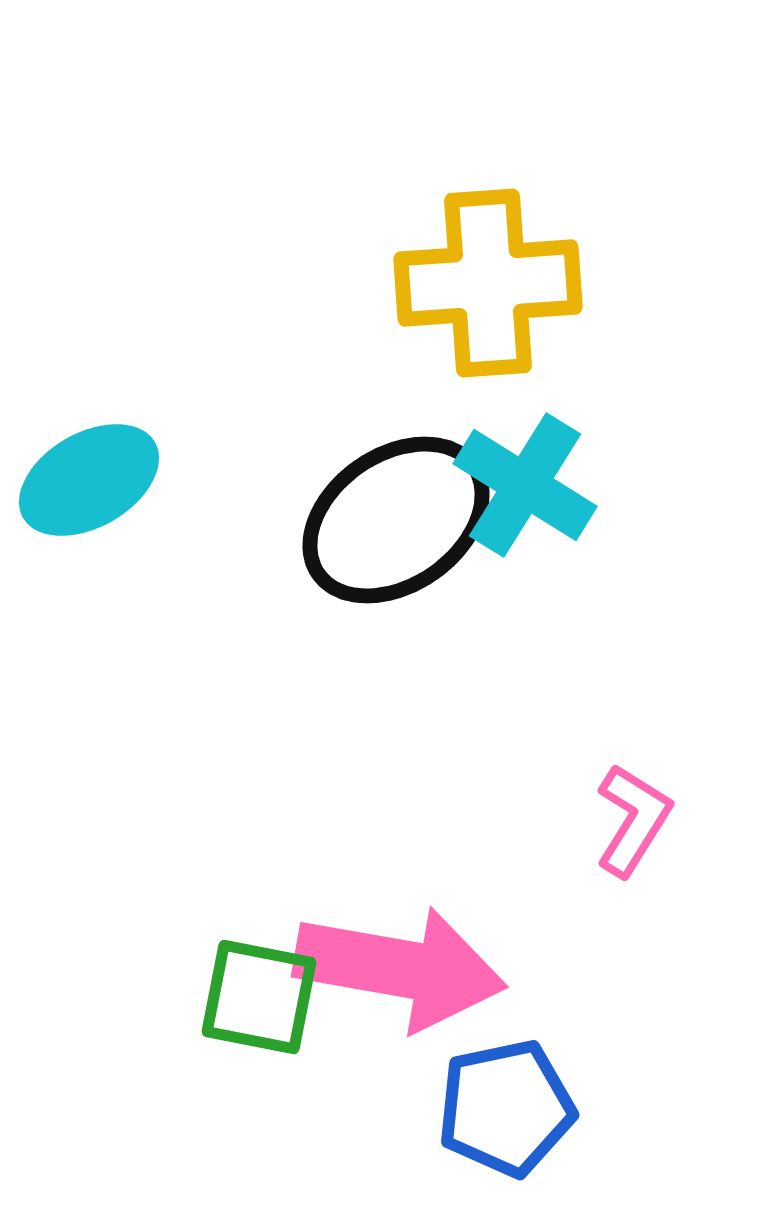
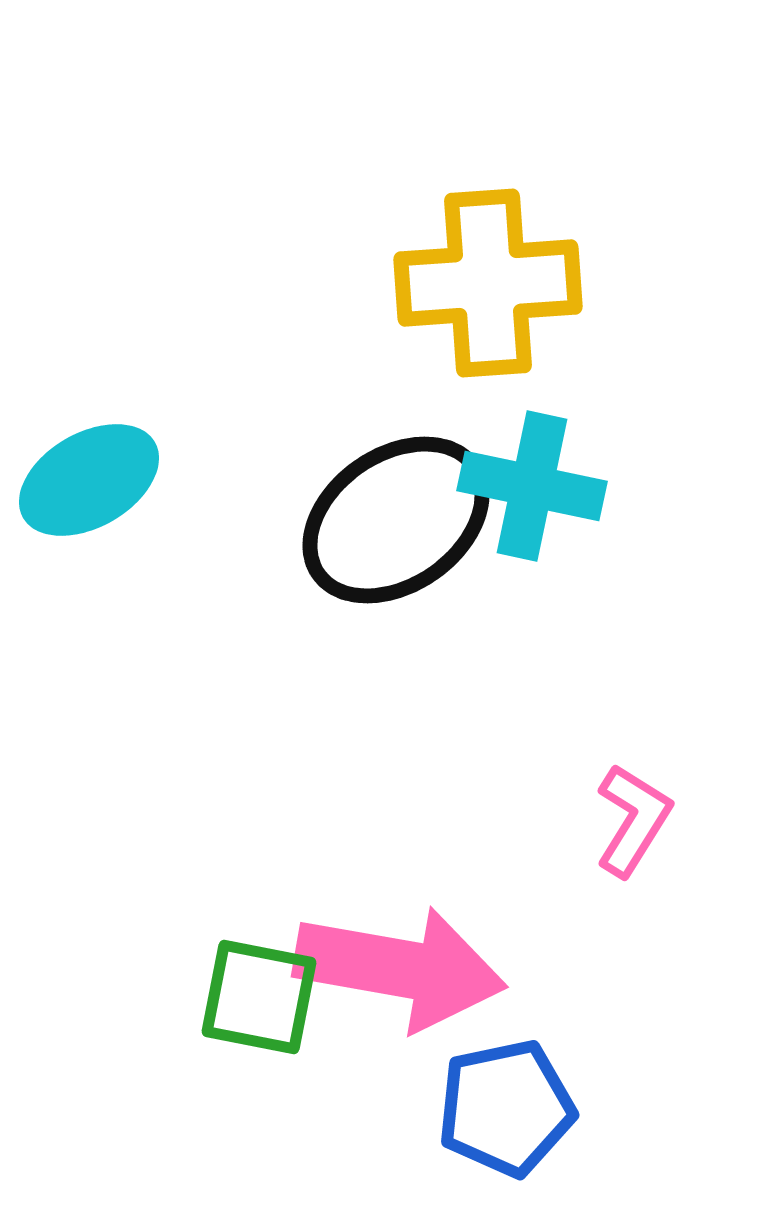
cyan cross: moved 7 px right, 1 px down; rotated 20 degrees counterclockwise
